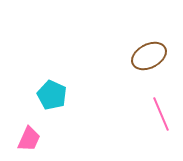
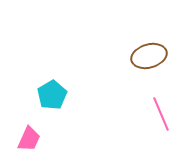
brown ellipse: rotated 12 degrees clockwise
cyan pentagon: rotated 16 degrees clockwise
